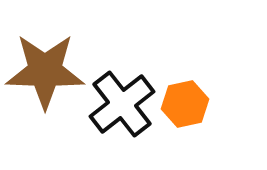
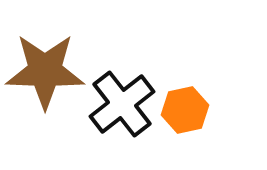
orange hexagon: moved 6 px down
